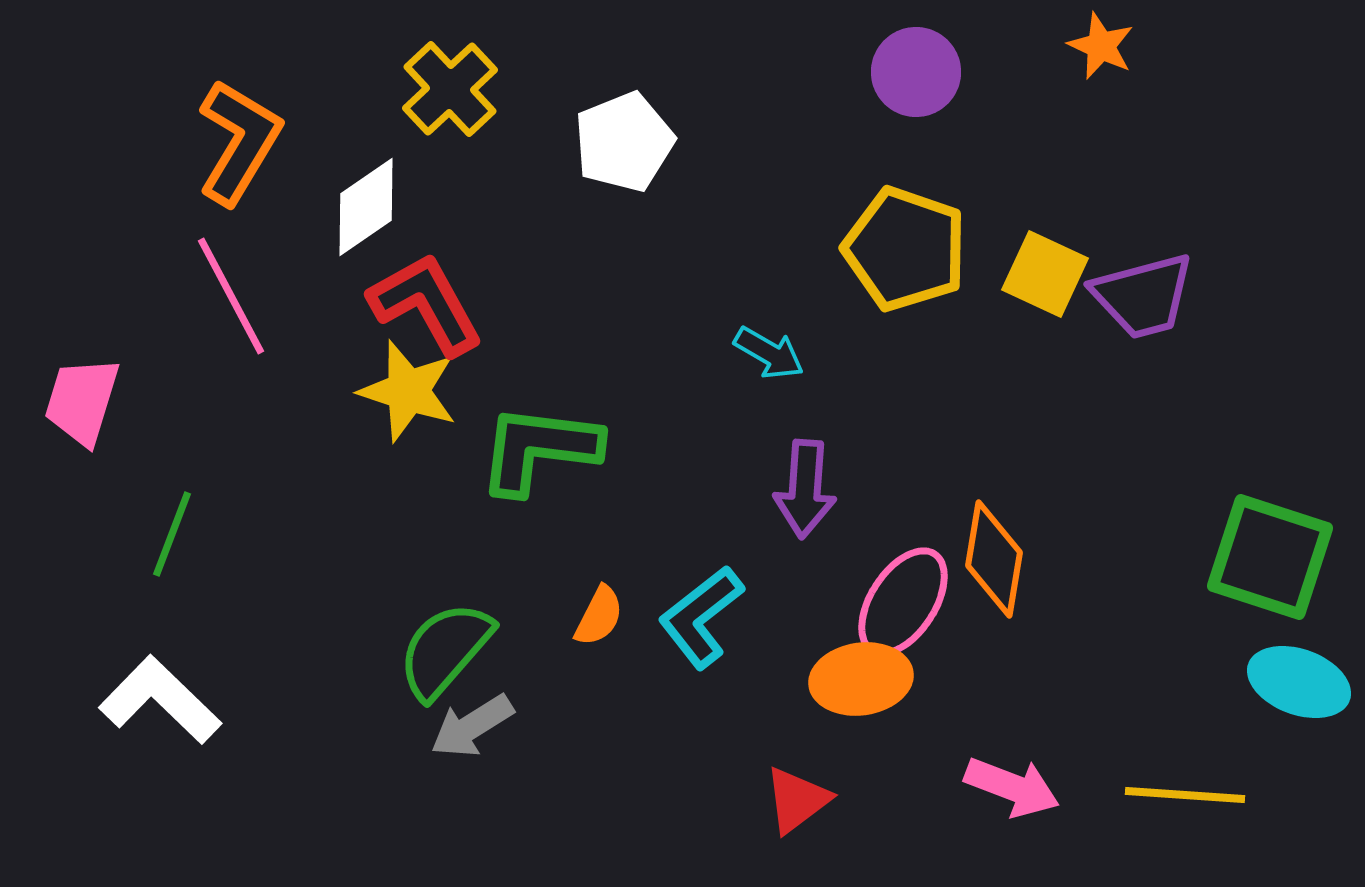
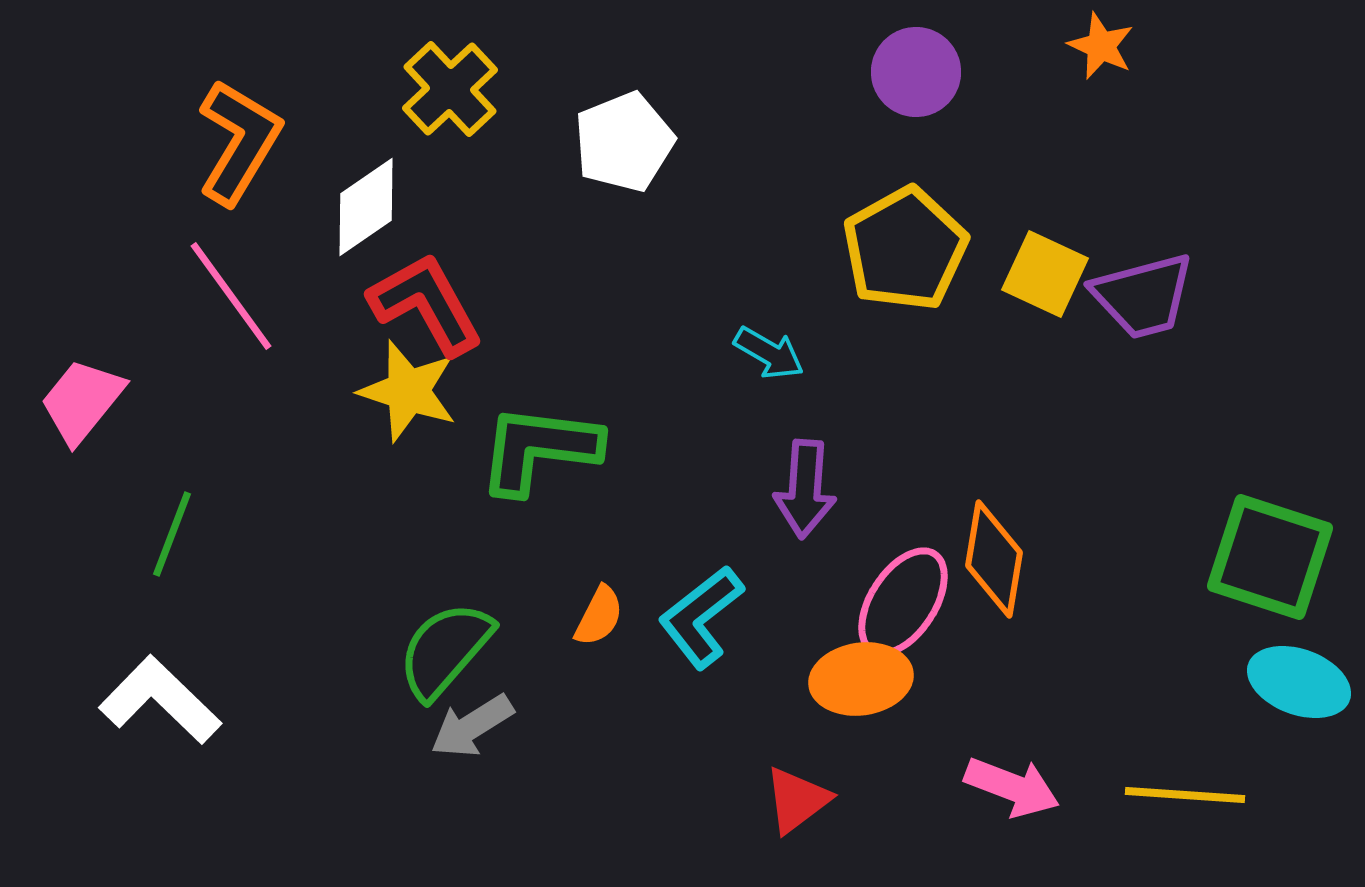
yellow pentagon: rotated 24 degrees clockwise
pink line: rotated 8 degrees counterclockwise
pink trapezoid: rotated 22 degrees clockwise
